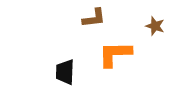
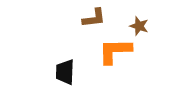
brown star: moved 16 px left
orange L-shape: moved 3 px up
